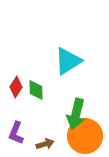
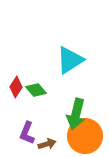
cyan triangle: moved 2 px right, 1 px up
green diamond: rotated 40 degrees counterclockwise
purple L-shape: moved 11 px right
brown arrow: moved 2 px right
